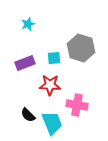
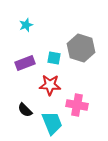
cyan star: moved 2 px left, 1 px down
cyan square: rotated 16 degrees clockwise
black semicircle: moved 3 px left, 5 px up
